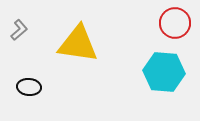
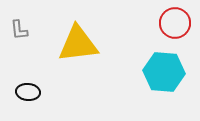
gray L-shape: rotated 125 degrees clockwise
yellow triangle: rotated 15 degrees counterclockwise
black ellipse: moved 1 px left, 5 px down
